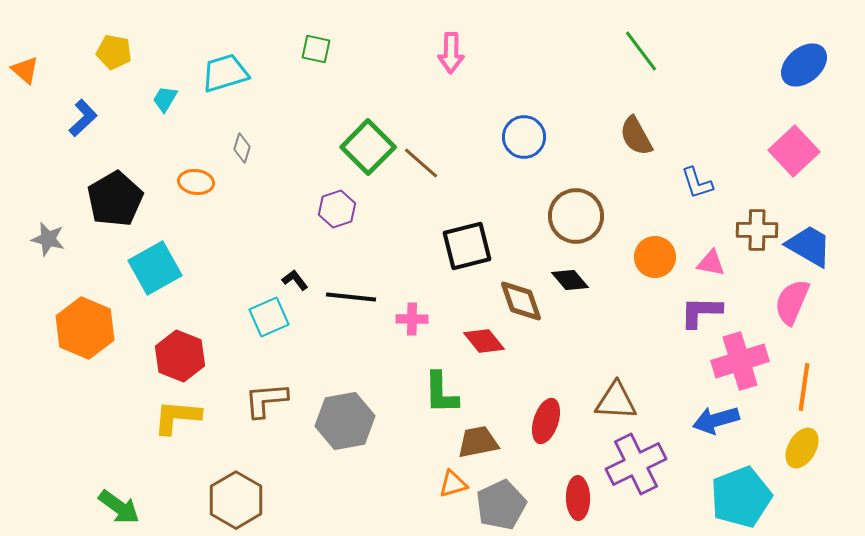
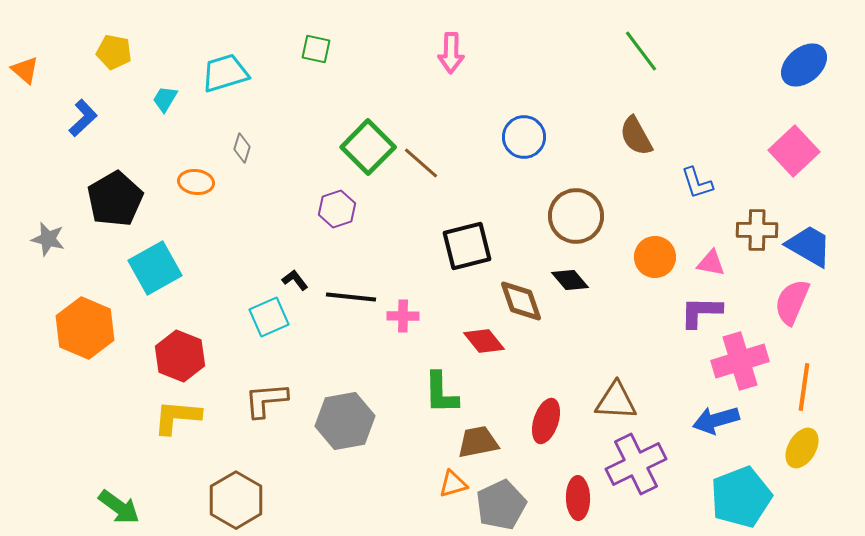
pink cross at (412, 319): moved 9 px left, 3 px up
